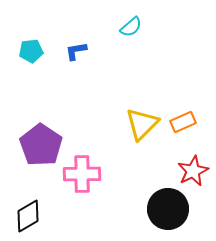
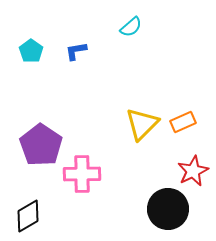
cyan pentagon: rotated 30 degrees counterclockwise
